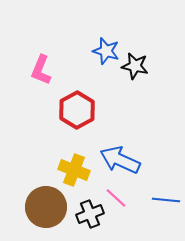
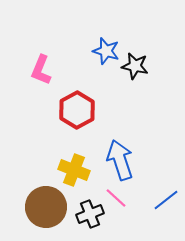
blue arrow: rotated 48 degrees clockwise
blue line: rotated 44 degrees counterclockwise
